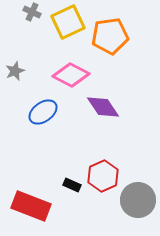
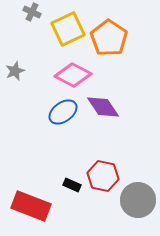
yellow square: moved 7 px down
orange pentagon: moved 1 px left, 2 px down; rotated 30 degrees counterclockwise
pink diamond: moved 2 px right
blue ellipse: moved 20 px right
red hexagon: rotated 24 degrees counterclockwise
